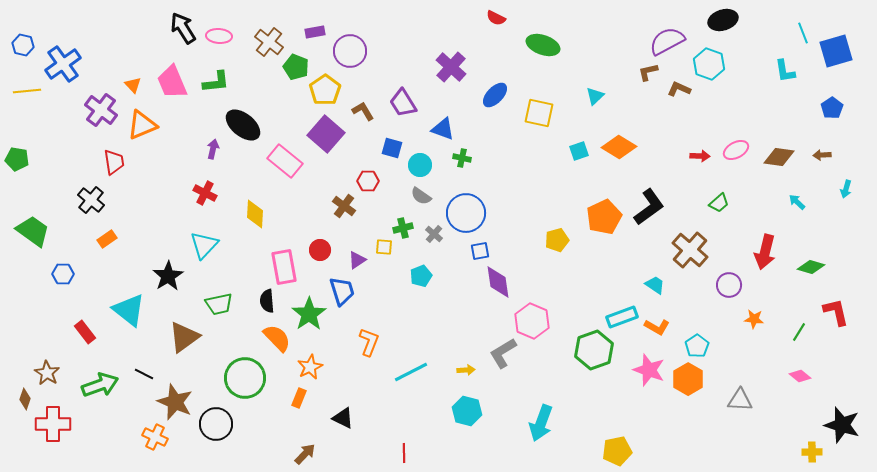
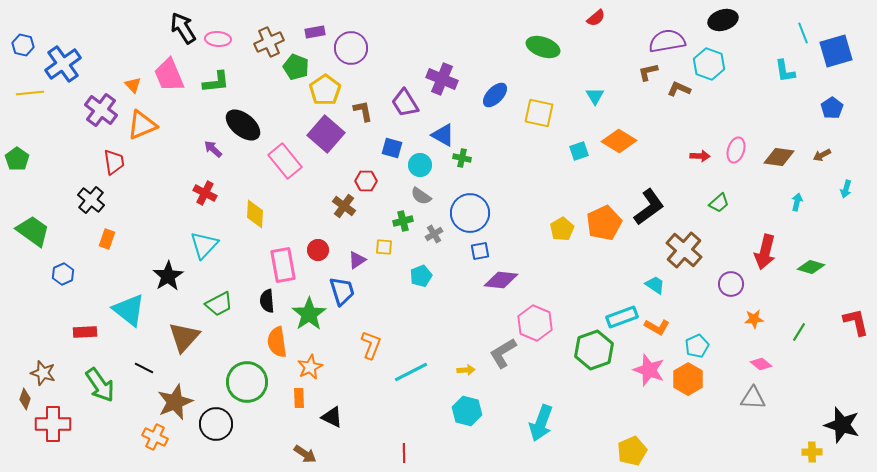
red semicircle at (496, 18): moved 100 px right; rotated 66 degrees counterclockwise
pink ellipse at (219, 36): moved 1 px left, 3 px down
purple semicircle at (667, 41): rotated 18 degrees clockwise
brown cross at (269, 42): rotated 28 degrees clockwise
green ellipse at (543, 45): moved 2 px down
purple circle at (350, 51): moved 1 px right, 3 px up
purple cross at (451, 67): moved 9 px left, 12 px down; rotated 20 degrees counterclockwise
pink trapezoid at (172, 82): moved 3 px left, 7 px up
yellow line at (27, 91): moved 3 px right, 2 px down
cyan triangle at (595, 96): rotated 18 degrees counterclockwise
purple trapezoid at (403, 103): moved 2 px right
brown L-shape at (363, 111): rotated 20 degrees clockwise
blue triangle at (443, 129): moved 6 px down; rotated 10 degrees clockwise
orange diamond at (619, 147): moved 6 px up
purple arrow at (213, 149): rotated 60 degrees counterclockwise
pink ellipse at (736, 150): rotated 45 degrees counterclockwise
brown arrow at (822, 155): rotated 24 degrees counterclockwise
green pentagon at (17, 159): rotated 25 degrees clockwise
pink rectangle at (285, 161): rotated 12 degrees clockwise
red hexagon at (368, 181): moved 2 px left
cyan arrow at (797, 202): rotated 60 degrees clockwise
blue circle at (466, 213): moved 4 px right
orange pentagon at (604, 217): moved 6 px down
green cross at (403, 228): moved 7 px up
gray cross at (434, 234): rotated 18 degrees clockwise
orange rectangle at (107, 239): rotated 36 degrees counterclockwise
yellow pentagon at (557, 240): moved 5 px right, 11 px up; rotated 15 degrees counterclockwise
red circle at (320, 250): moved 2 px left
brown cross at (690, 250): moved 6 px left
pink rectangle at (284, 267): moved 1 px left, 2 px up
blue hexagon at (63, 274): rotated 25 degrees counterclockwise
purple diamond at (498, 282): moved 3 px right, 2 px up; rotated 76 degrees counterclockwise
purple circle at (729, 285): moved 2 px right, 1 px up
green trapezoid at (219, 304): rotated 16 degrees counterclockwise
red L-shape at (836, 312): moved 20 px right, 10 px down
orange star at (754, 319): rotated 12 degrees counterclockwise
pink hexagon at (532, 321): moved 3 px right, 2 px down
red rectangle at (85, 332): rotated 55 degrees counterclockwise
brown triangle at (184, 337): rotated 12 degrees counterclockwise
orange semicircle at (277, 338): moved 4 px down; rotated 144 degrees counterclockwise
orange L-shape at (369, 342): moved 2 px right, 3 px down
cyan pentagon at (697, 346): rotated 10 degrees clockwise
brown star at (47, 373): moved 4 px left; rotated 15 degrees counterclockwise
black line at (144, 374): moved 6 px up
pink diamond at (800, 376): moved 39 px left, 12 px up
green circle at (245, 378): moved 2 px right, 4 px down
green arrow at (100, 385): rotated 75 degrees clockwise
orange rectangle at (299, 398): rotated 24 degrees counterclockwise
gray triangle at (740, 400): moved 13 px right, 2 px up
brown star at (175, 402): rotated 27 degrees clockwise
black triangle at (343, 418): moved 11 px left, 1 px up
yellow pentagon at (617, 451): moved 15 px right; rotated 12 degrees counterclockwise
brown arrow at (305, 454): rotated 80 degrees clockwise
